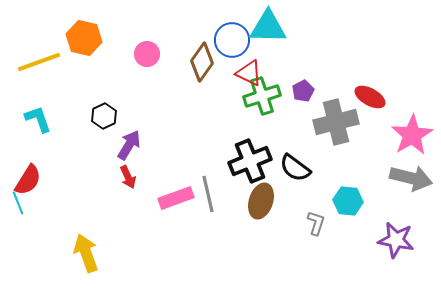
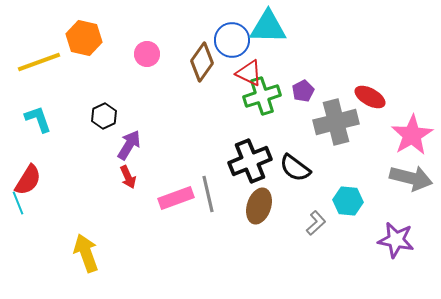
brown ellipse: moved 2 px left, 5 px down
gray L-shape: rotated 30 degrees clockwise
